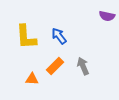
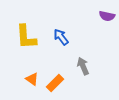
blue arrow: moved 2 px right, 1 px down
orange rectangle: moved 17 px down
orange triangle: rotated 32 degrees clockwise
